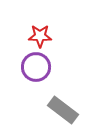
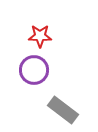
purple circle: moved 2 px left, 3 px down
